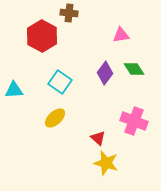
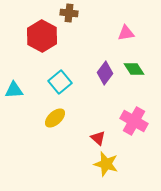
pink triangle: moved 5 px right, 2 px up
cyan square: rotated 15 degrees clockwise
pink cross: rotated 8 degrees clockwise
yellow star: moved 1 px down
